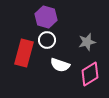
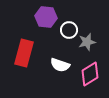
purple hexagon: rotated 10 degrees counterclockwise
white circle: moved 22 px right, 10 px up
